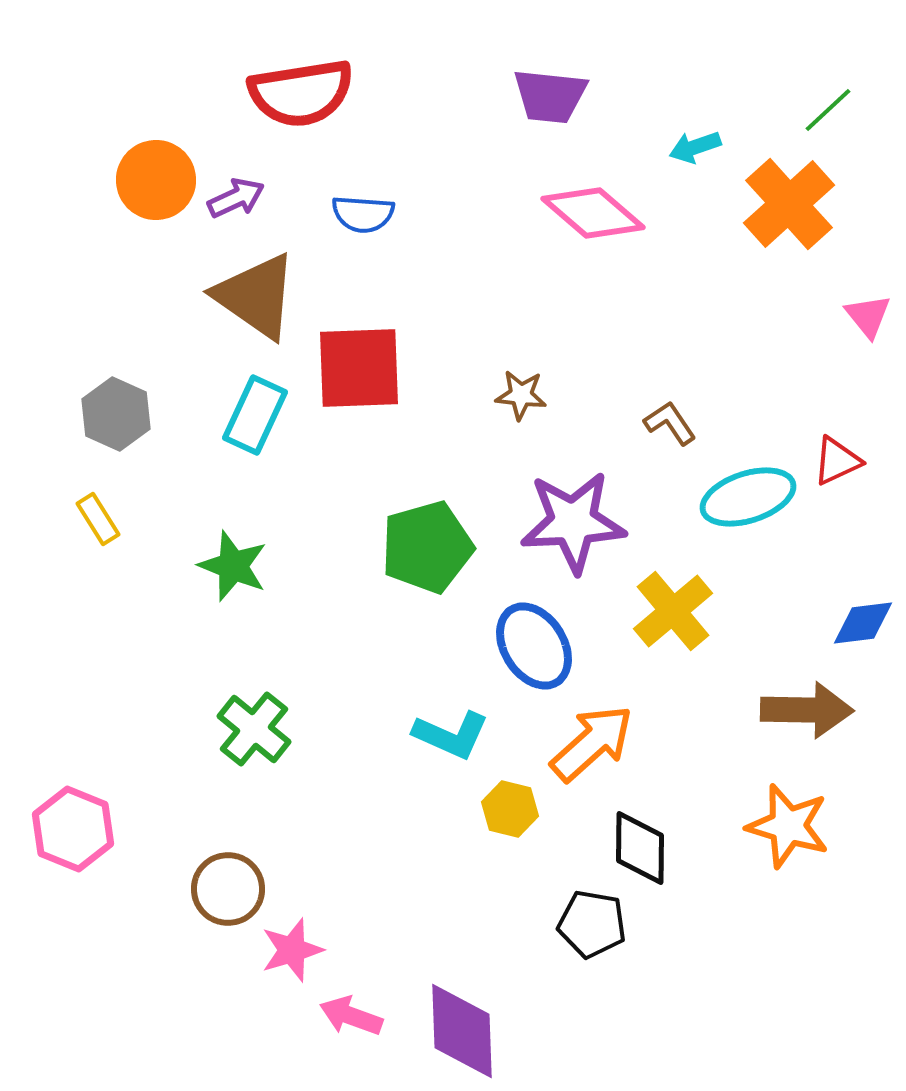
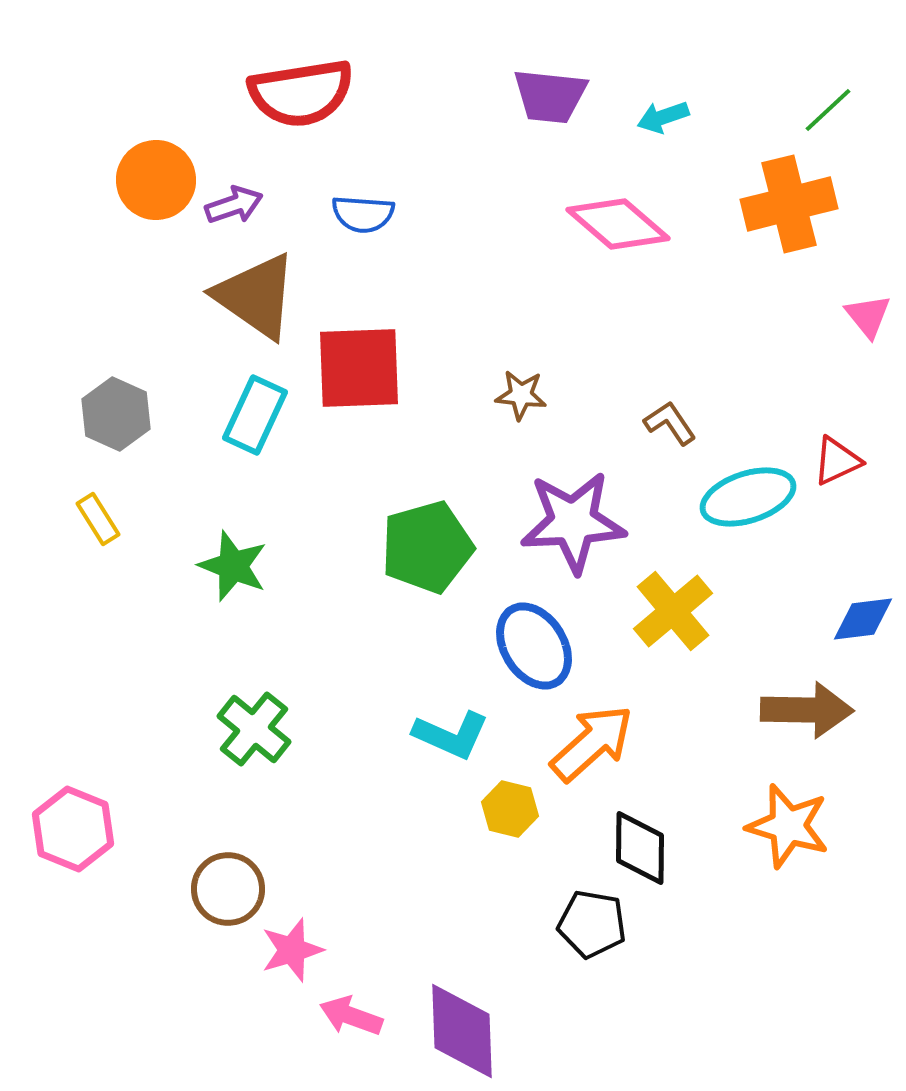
cyan arrow: moved 32 px left, 30 px up
purple arrow: moved 2 px left, 7 px down; rotated 6 degrees clockwise
orange cross: rotated 28 degrees clockwise
pink diamond: moved 25 px right, 11 px down
blue diamond: moved 4 px up
